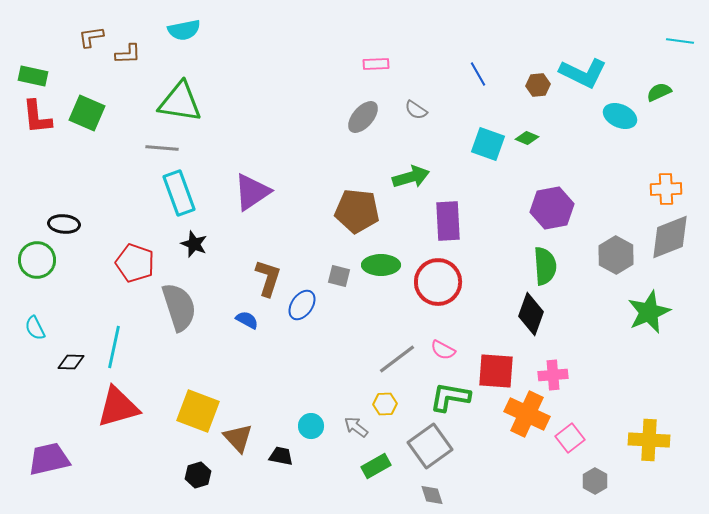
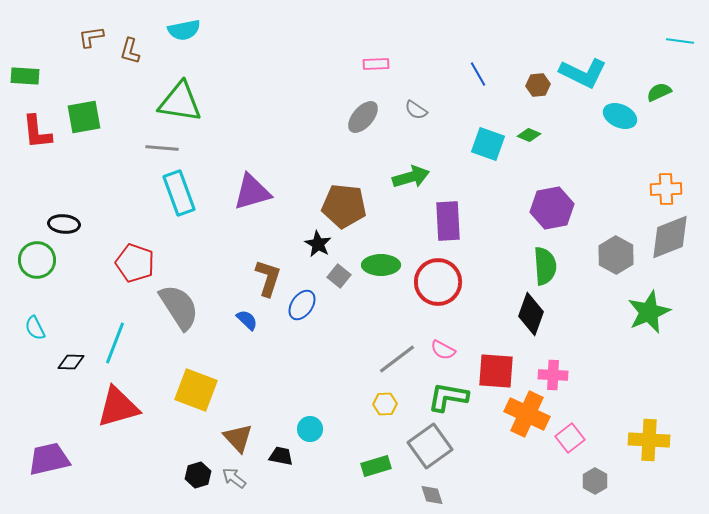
brown L-shape at (128, 54): moved 2 px right, 3 px up; rotated 108 degrees clockwise
green rectangle at (33, 76): moved 8 px left; rotated 8 degrees counterclockwise
green square at (87, 113): moved 3 px left, 4 px down; rotated 33 degrees counterclockwise
red L-shape at (37, 117): moved 15 px down
green diamond at (527, 138): moved 2 px right, 3 px up
purple triangle at (252, 192): rotated 18 degrees clockwise
brown pentagon at (357, 211): moved 13 px left, 5 px up
black star at (194, 244): moved 124 px right; rotated 8 degrees clockwise
gray square at (339, 276): rotated 25 degrees clockwise
gray semicircle at (179, 307): rotated 15 degrees counterclockwise
blue semicircle at (247, 320): rotated 15 degrees clockwise
cyan line at (114, 347): moved 1 px right, 4 px up; rotated 9 degrees clockwise
pink cross at (553, 375): rotated 8 degrees clockwise
green L-shape at (450, 397): moved 2 px left
yellow square at (198, 411): moved 2 px left, 21 px up
cyan circle at (311, 426): moved 1 px left, 3 px down
gray arrow at (356, 427): moved 122 px left, 51 px down
green rectangle at (376, 466): rotated 12 degrees clockwise
